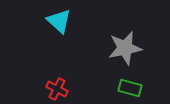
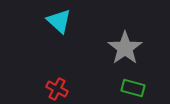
gray star: rotated 24 degrees counterclockwise
green rectangle: moved 3 px right
